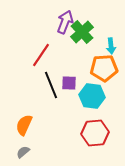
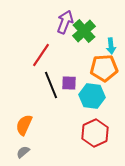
green cross: moved 2 px right, 1 px up
red hexagon: rotated 20 degrees counterclockwise
